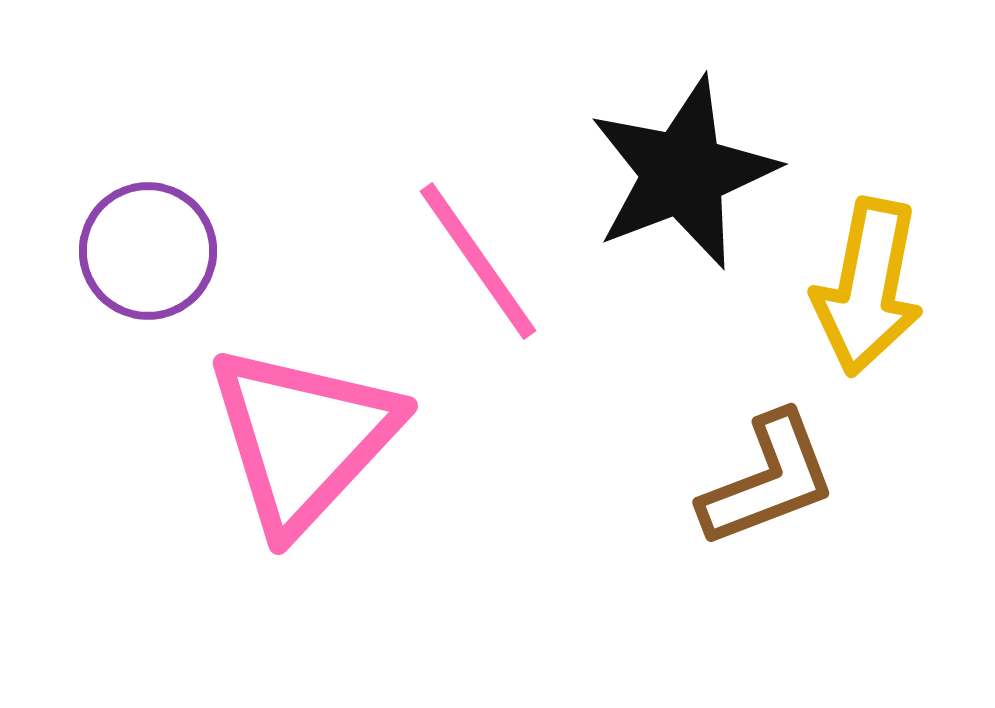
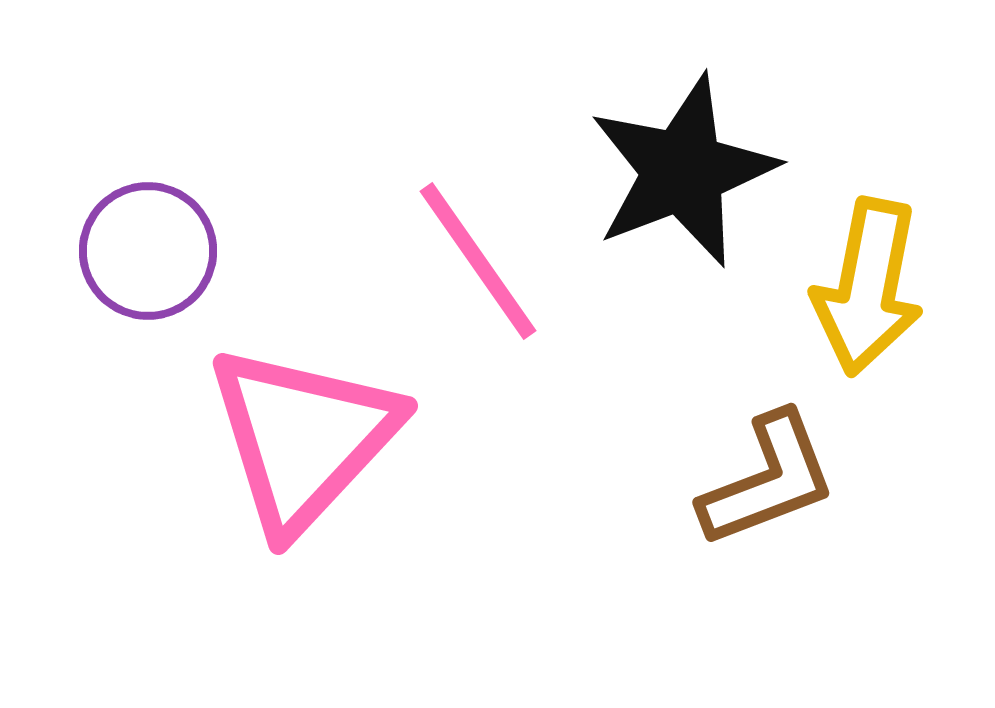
black star: moved 2 px up
